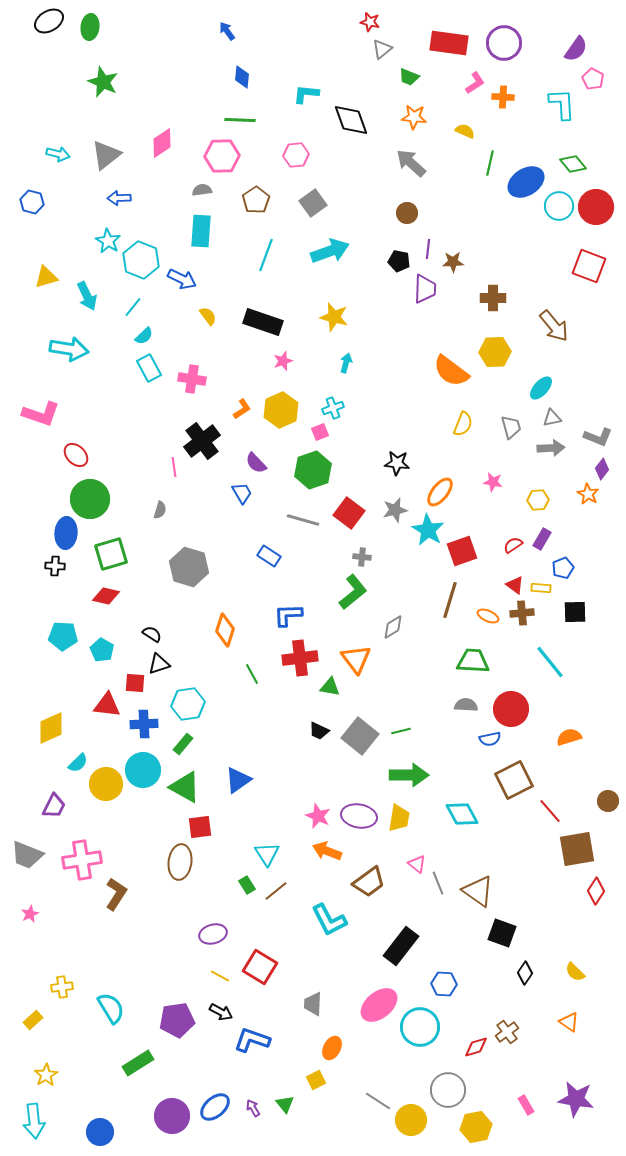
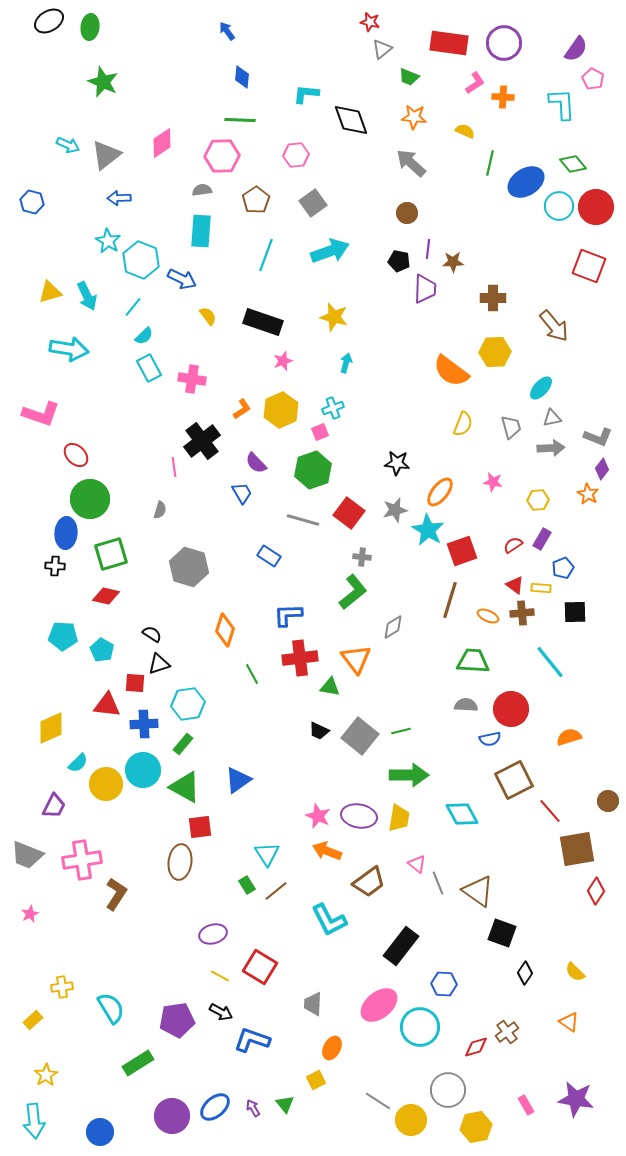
cyan arrow at (58, 154): moved 10 px right, 9 px up; rotated 10 degrees clockwise
yellow triangle at (46, 277): moved 4 px right, 15 px down
